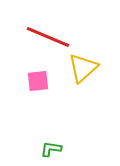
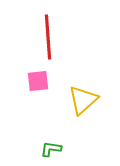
red line: rotated 63 degrees clockwise
yellow triangle: moved 32 px down
